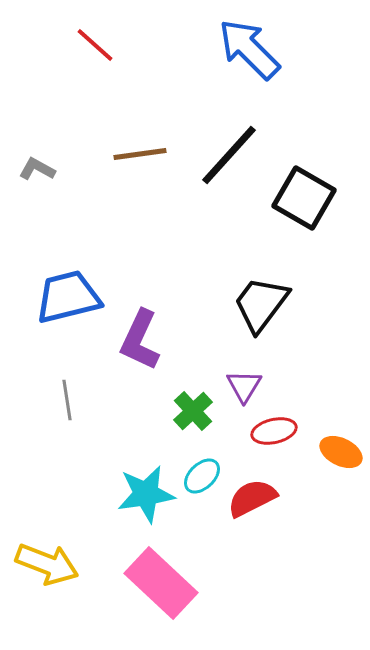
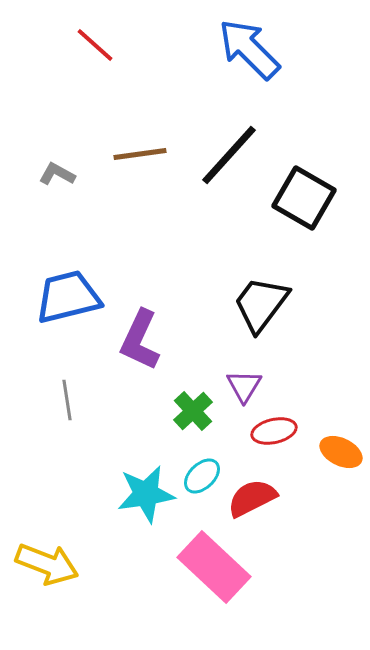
gray L-shape: moved 20 px right, 5 px down
pink rectangle: moved 53 px right, 16 px up
